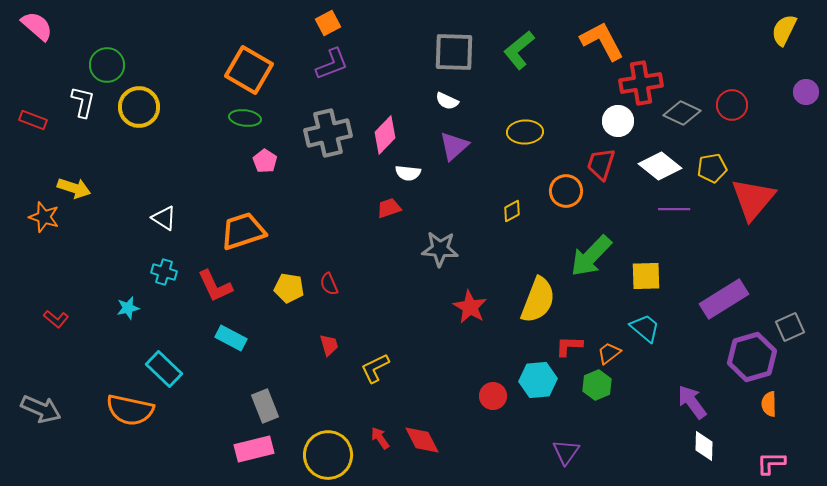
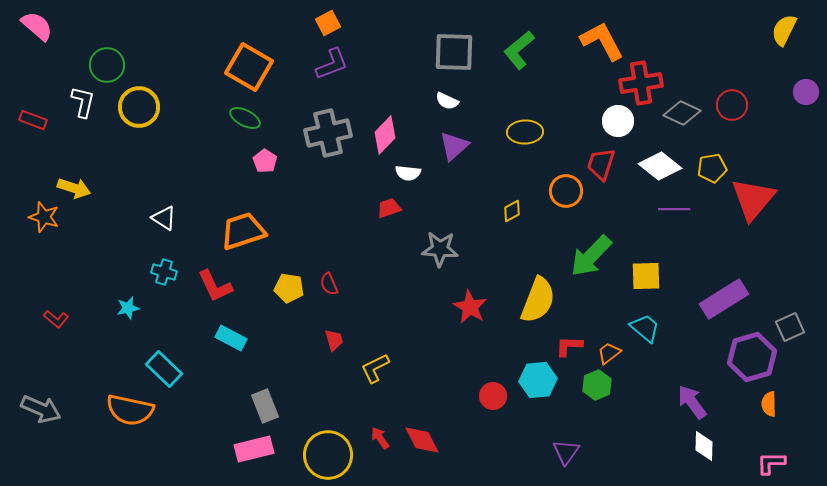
orange square at (249, 70): moved 3 px up
green ellipse at (245, 118): rotated 20 degrees clockwise
red trapezoid at (329, 345): moved 5 px right, 5 px up
